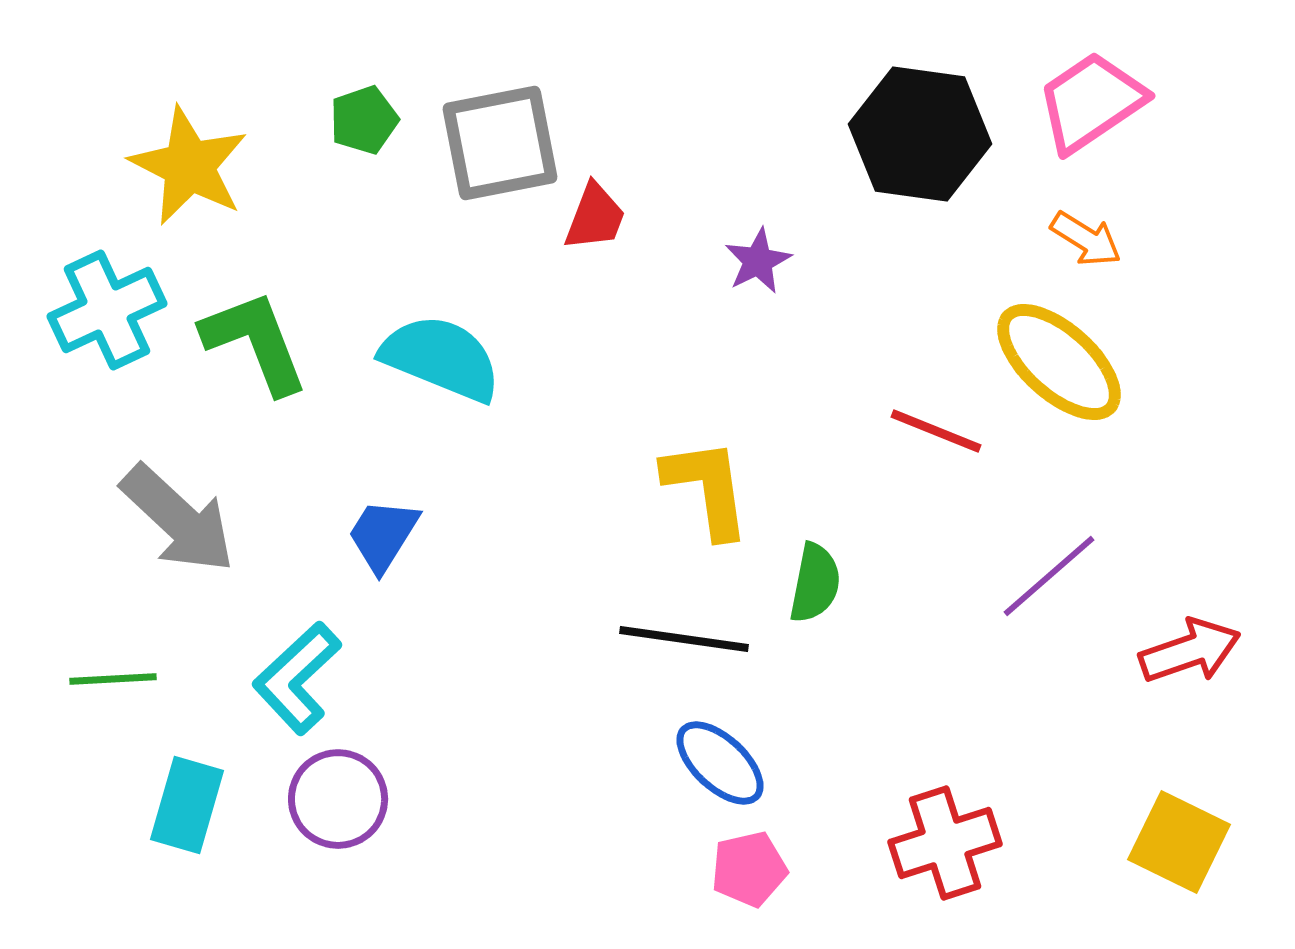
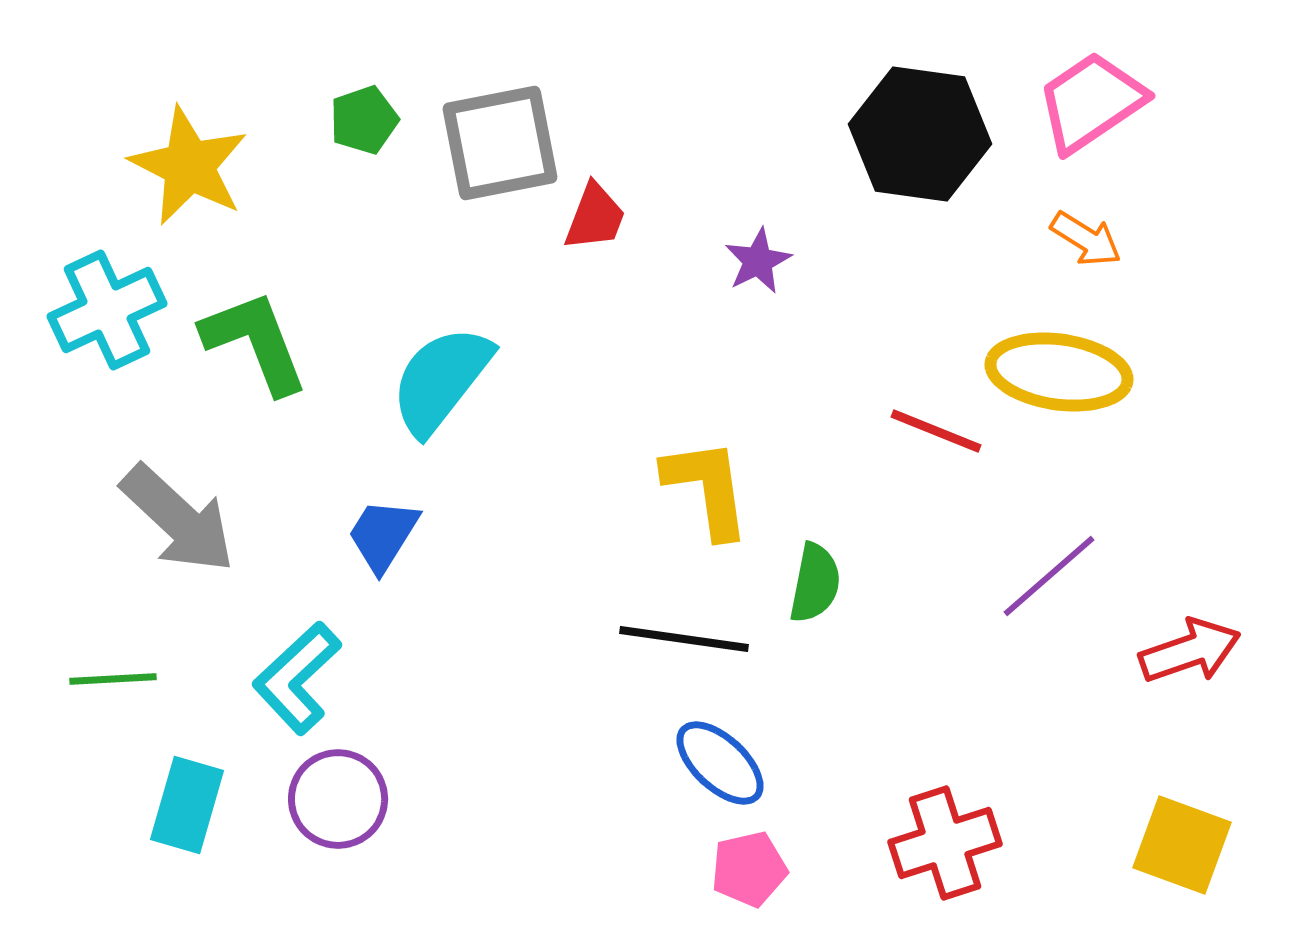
cyan semicircle: moved 22 px down; rotated 74 degrees counterclockwise
yellow ellipse: moved 10 px down; rotated 34 degrees counterclockwise
yellow square: moved 3 px right, 3 px down; rotated 6 degrees counterclockwise
